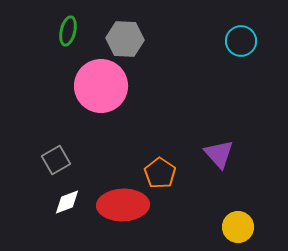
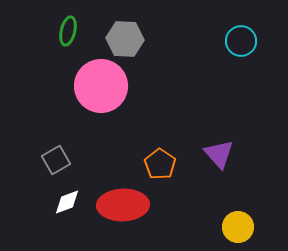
orange pentagon: moved 9 px up
